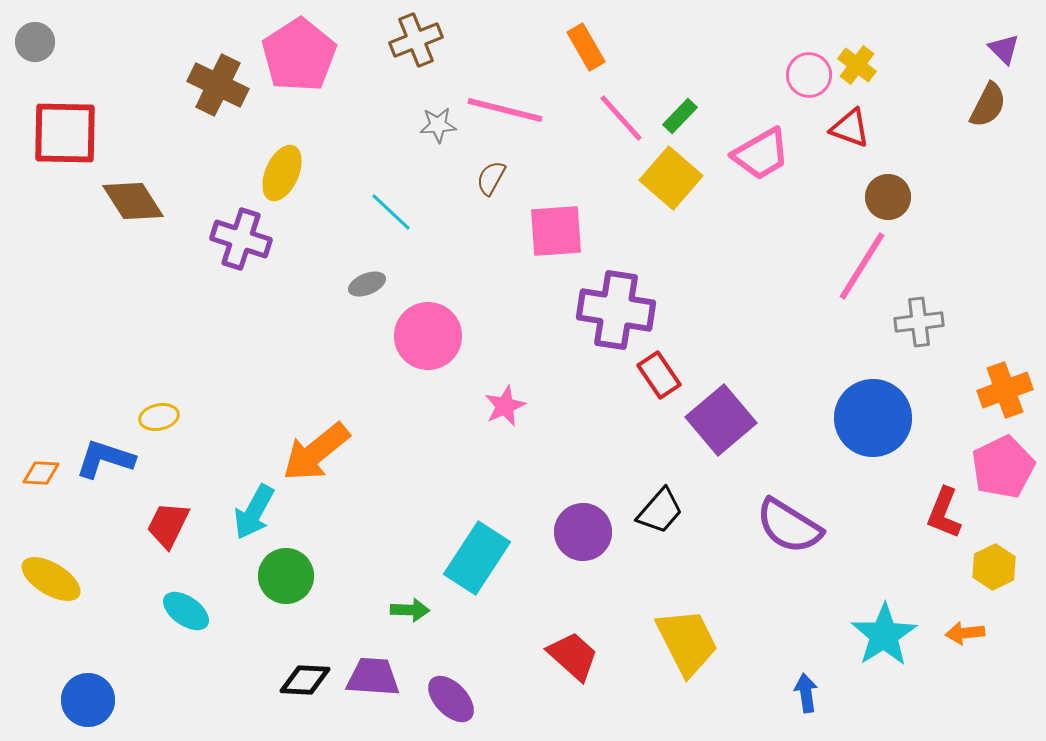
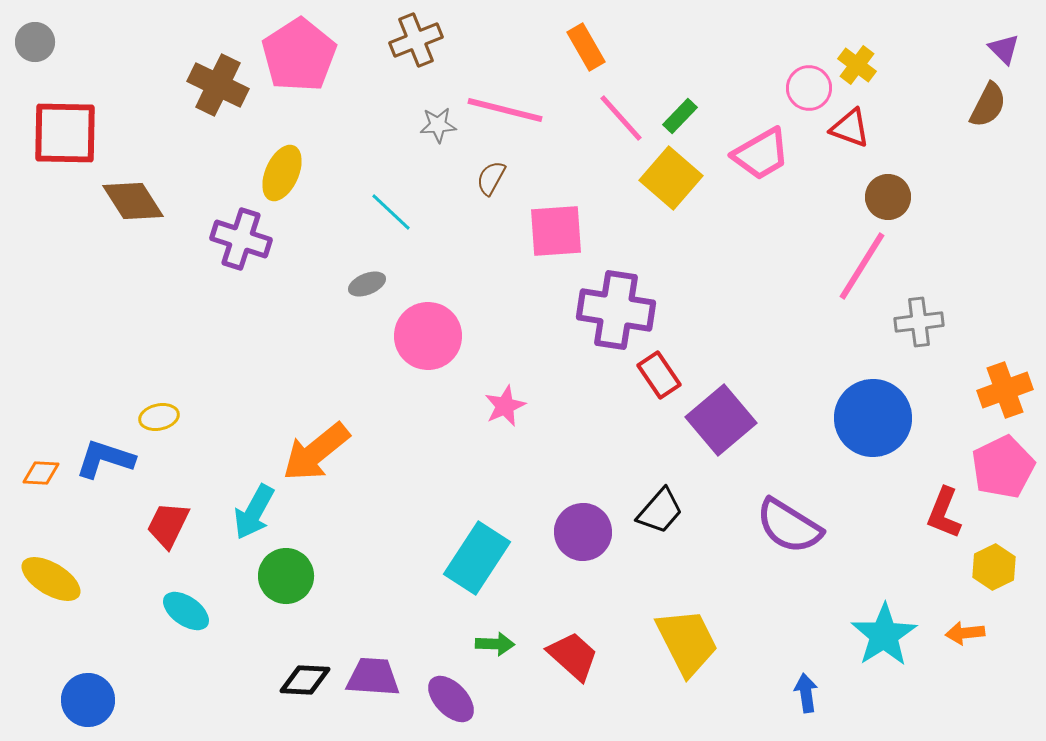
pink circle at (809, 75): moved 13 px down
green arrow at (410, 610): moved 85 px right, 34 px down
